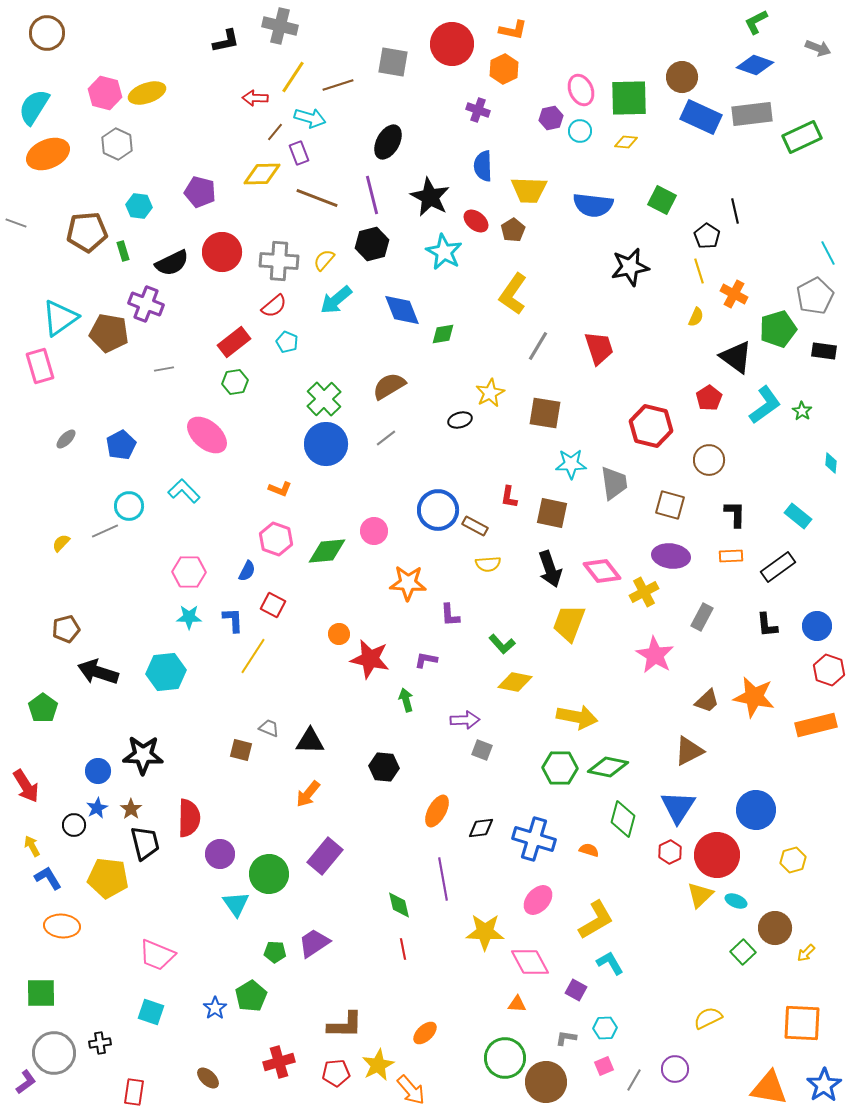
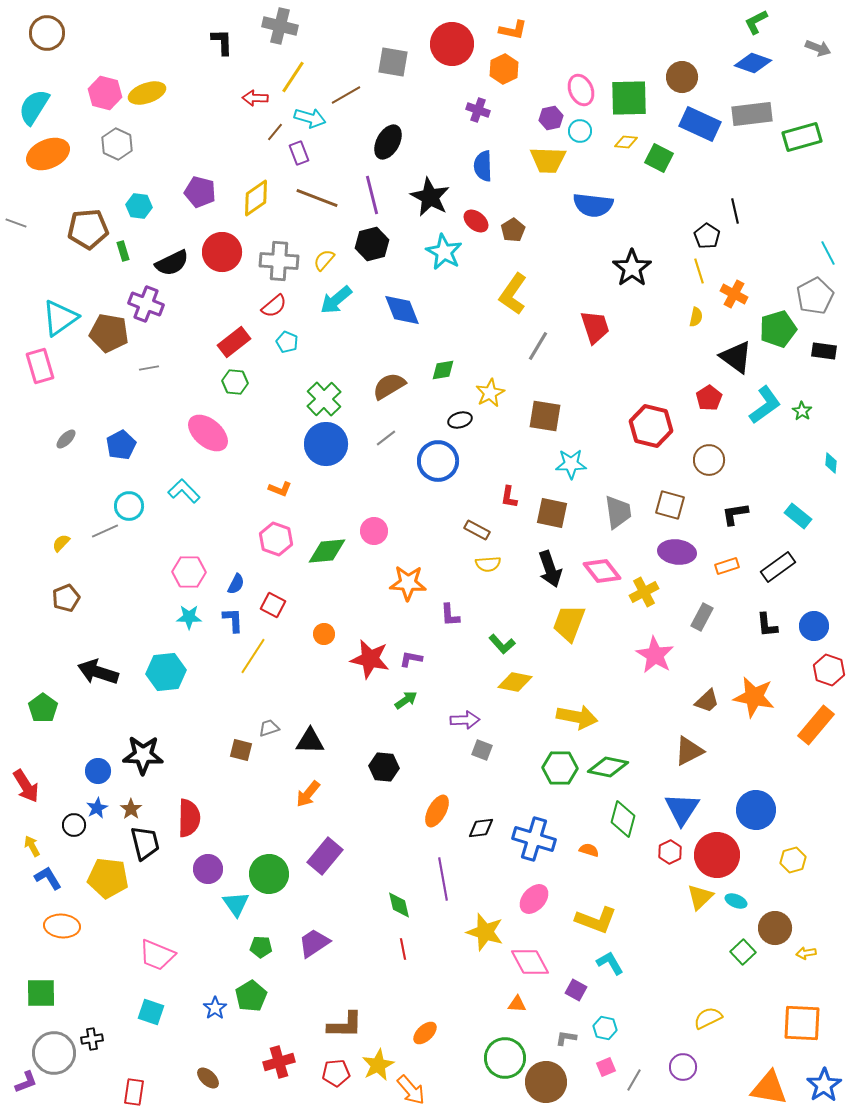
black L-shape at (226, 41): moved 4 px left, 1 px down; rotated 80 degrees counterclockwise
blue diamond at (755, 65): moved 2 px left, 2 px up
brown line at (338, 85): moved 8 px right, 10 px down; rotated 12 degrees counterclockwise
blue rectangle at (701, 117): moved 1 px left, 7 px down
green rectangle at (802, 137): rotated 9 degrees clockwise
yellow diamond at (262, 174): moved 6 px left, 24 px down; rotated 33 degrees counterclockwise
yellow trapezoid at (529, 190): moved 19 px right, 30 px up
green square at (662, 200): moved 3 px left, 42 px up
brown pentagon at (87, 232): moved 1 px right, 3 px up
black star at (630, 267): moved 2 px right, 1 px down; rotated 24 degrees counterclockwise
yellow semicircle at (696, 317): rotated 12 degrees counterclockwise
green diamond at (443, 334): moved 36 px down
red trapezoid at (599, 348): moved 4 px left, 21 px up
gray line at (164, 369): moved 15 px left, 1 px up
green hexagon at (235, 382): rotated 15 degrees clockwise
brown square at (545, 413): moved 3 px down
pink ellipse at (207, 435): moved 1 px right, 2 px up
gray trapezoid at (614, 483): moved 4 px right, 29 px down
blue circle at (438, 510): moved 49 px up
black L-shape at (735, 514): rotated 100 degrees counterclockwise
brown rectangle at (475, 526): moved 2 px right, 4 px down
purple ellipse at (671, 556): moved 6 px right, 4 px up
orange rectangle at (731, 556): moved 4 px left, 10 px down; rotated 15 degrees counterclockwise
blue semicircle at (247, 571): moved 11 px left, 13 px down
blue circle at (817, 626): moved 3 px left
brown pentagon at (66, 629): moved 31 px up; rotated 8 degrees counterclockwise
orange circle at (339, 634): moved 15 px left
purple L-shape at (426, 660): moved 15 px left, 1 px up
green arrow at (406, 700): rotated 70 degrees clockwise
orange rectangle at (816, 725): rotated 36 degrees counterclockwise
gray trapezoid at (269, 728): rotated 40 degrees counterclockwise
blue triangle at (678, 807): moved 4 px right, 2 px down
purple circle at (220, 854): moved 12 px left, 15 px down
yellow triangle at (700, 895): moved 2 px down
pink ellipse at (538, 900): moved 4 px left, 1 px up
yellow L-shape at (596, 920): rotated 51 degrees clockwise
yellow star at (485, 932): rotated 15 degrees clockwise
green pentagon at (275, 952): moved 14 px left, 5 px up
yellow arrow at (806, 953): rotated 36 degrees clockwise
cyan hexagon at (605, 1028): rotated 15 degrees clockwise
black cross at (100, 1043): moved 8 px left, 4 px up
pink square at (604, 1066): moved 2 px right, 1 px down
purple circle at (675, 1069): moved 8 px right, 2 px up
purple L-shape at (26, 1082): rotated 15 degrees clockwise
